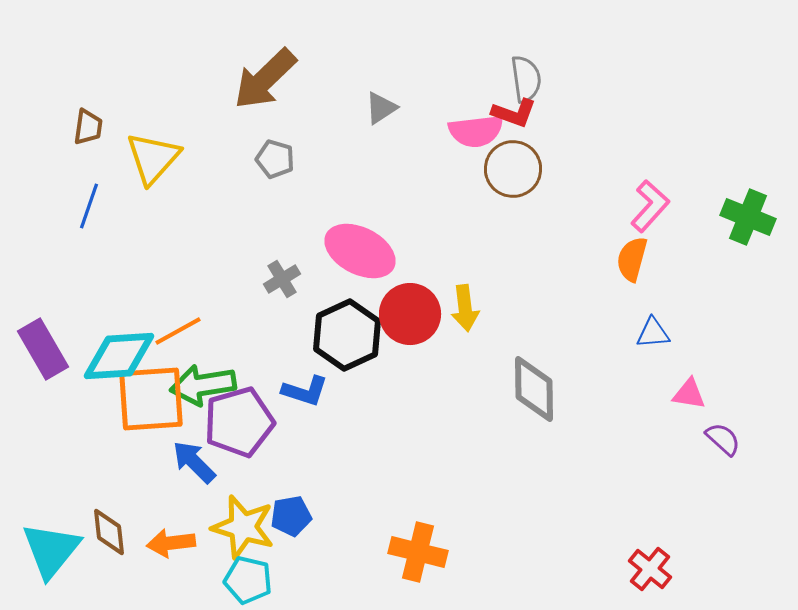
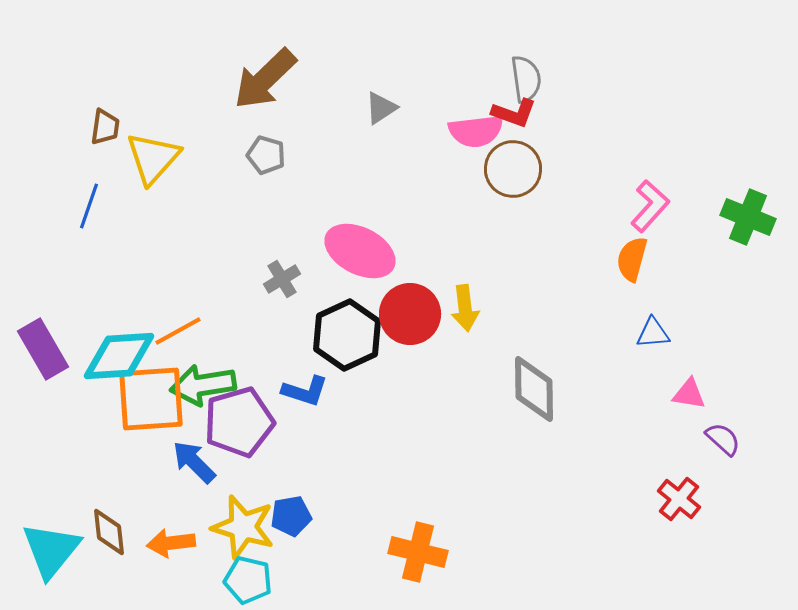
brown trapezoid: moved 17 px right
gray pentagon: moved 9 px left, 4 px up
red cross: moved 29 px right, 70 px up
